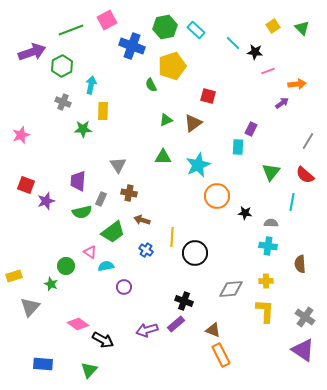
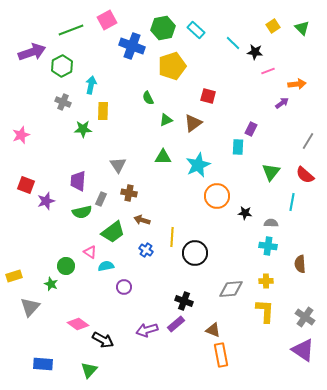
green hexagon at (165, 27): moved 2 px left, 1 px down
green semicircle at (151, 85): moved 3 px left, 13 px down
orange rectangle at (221, 355): rotated 15 degrees clockwise
